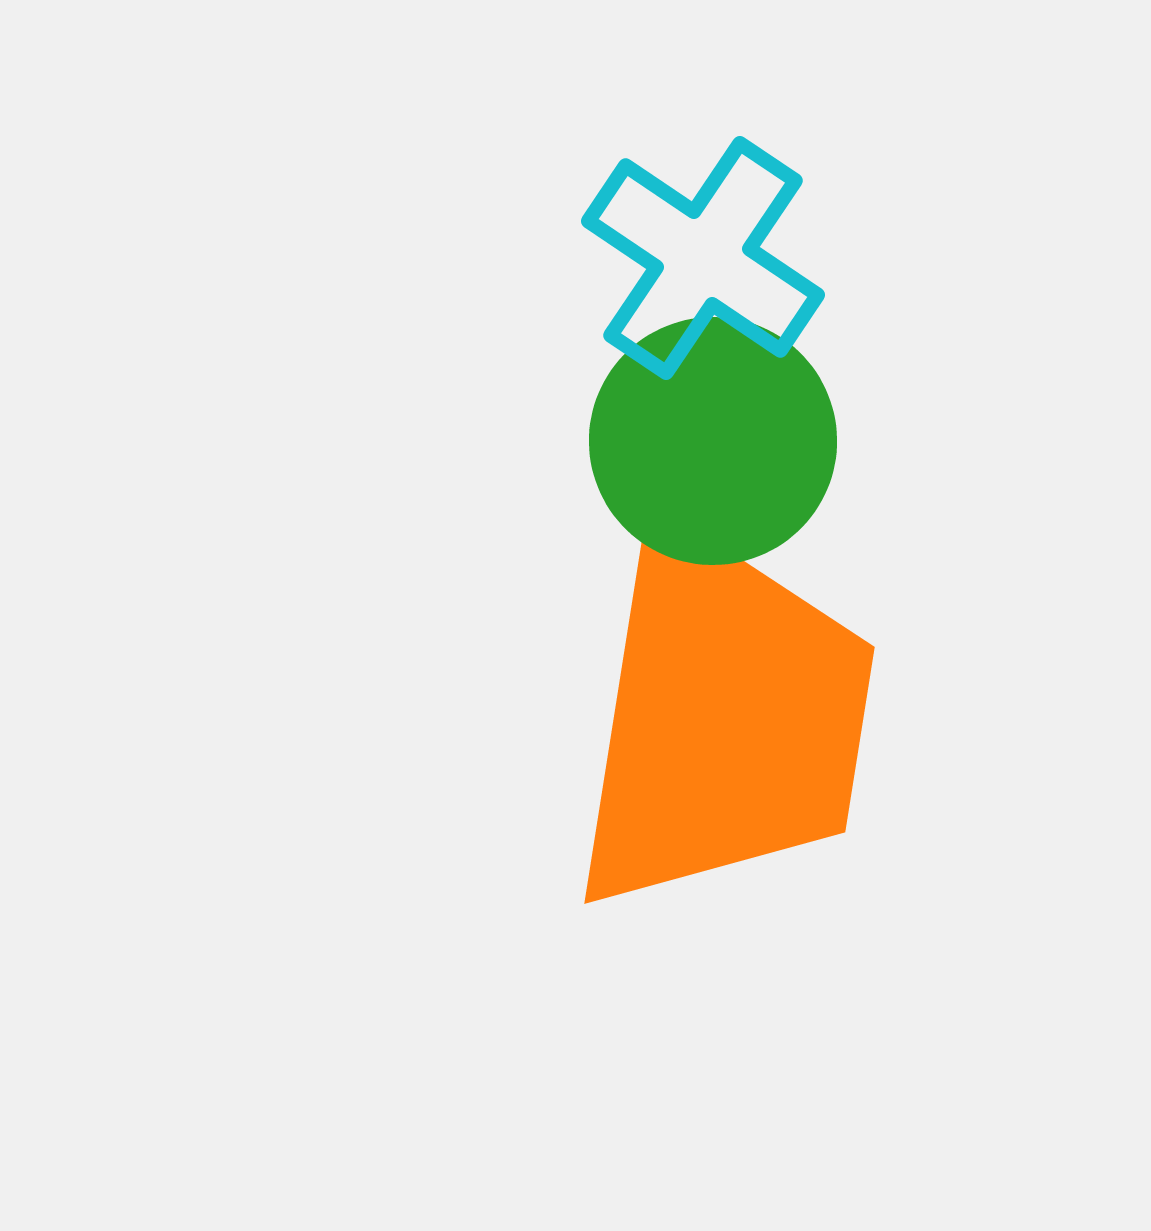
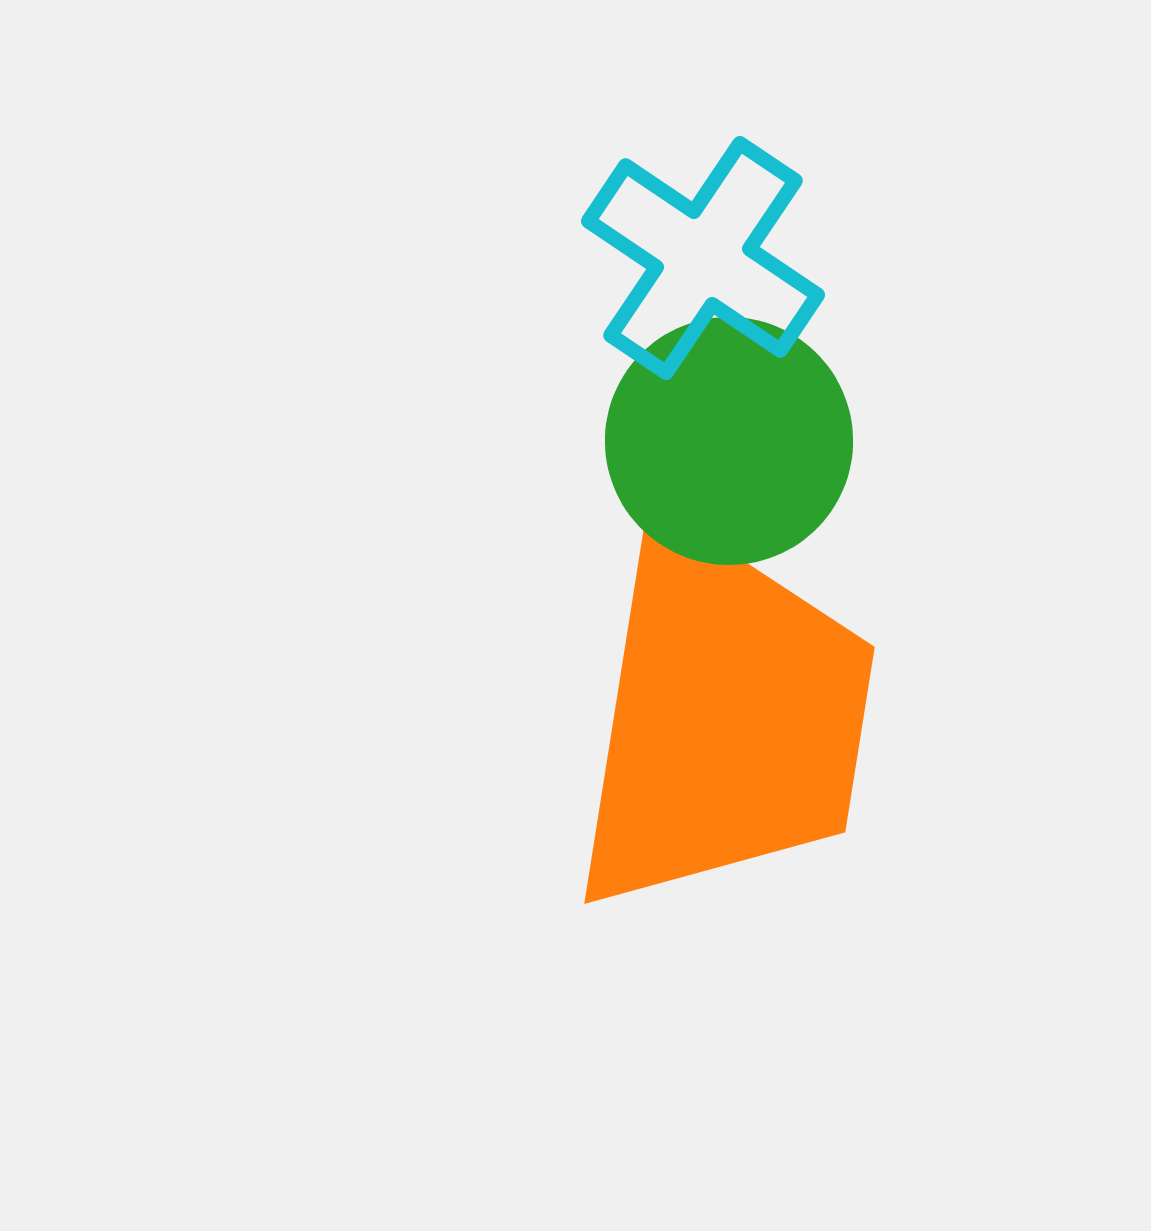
green circle: moved 16 px right
